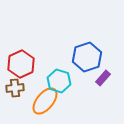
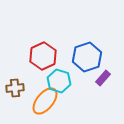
red hexagon: moved 22 px right, 8 px up
